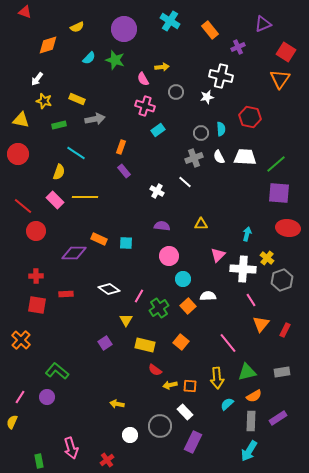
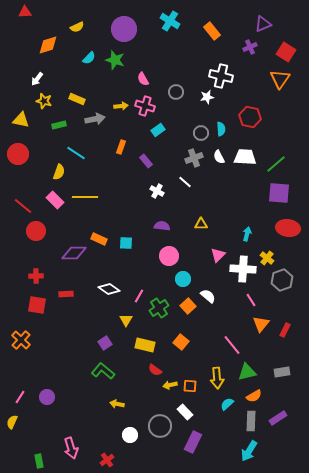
red triangle at (25, 12): rotated 24 degrees counterclockwise
orange rectangle at (210, 30): moved 2 px right, 1 px down
purple cross at (238, 47): moved 12 px right
yellow arrow at (162, 67): moved 41 px left, 39 px down
purple rectangle at (124, 171): moved 22 px right, 10 px up
white semicircle at (208, 296): rotated 42 degrees clockwise
pink line at (228, 343): moved 4 px right, 2 px down
green L-shape at (57, 371): moved 46 px right
